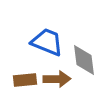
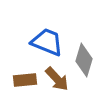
gray diamond: rotated 24 degrees clockwise
brown arrow: rotated 48 degrees clockwise
